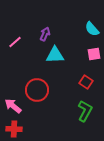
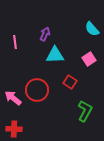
pink line: rotated 56 degrees counterclockwise
pink square: moved 5 px left, 5 px down; rotated 24 degrees counterclockwise
red square: moved 16 px left
pink arrow: moved 8 px up
